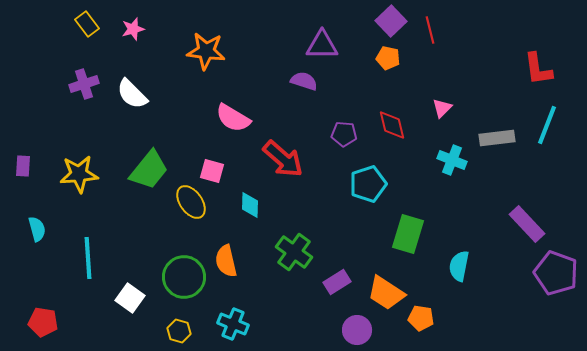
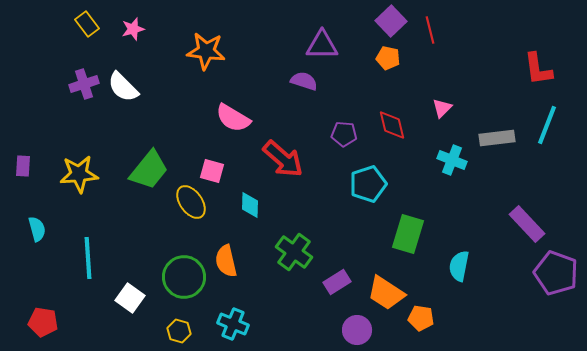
white semicircle at (132, 94): moved 9 px left, 7 px up
